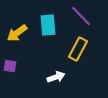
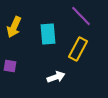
cyan rectangle: moved 9 px down
yellow arrow: moved 3 px left, 6 px up; rotated 30 degrees counterclockwise
